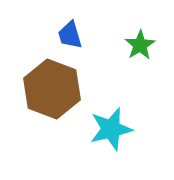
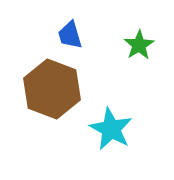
green star: moved 1 px left
cyan star: rotated 30 degrees counterclockwise
